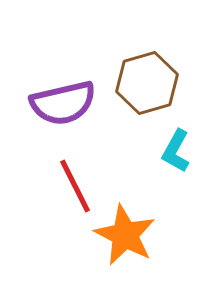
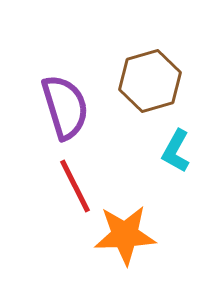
brown hexagon: moved 3 px right, 2 px up
purple semicircle: moved 2 px right, 4 px down; rotated 94 degrees counterclockwise
orange star: rotated 30 degrees counterclockwise
